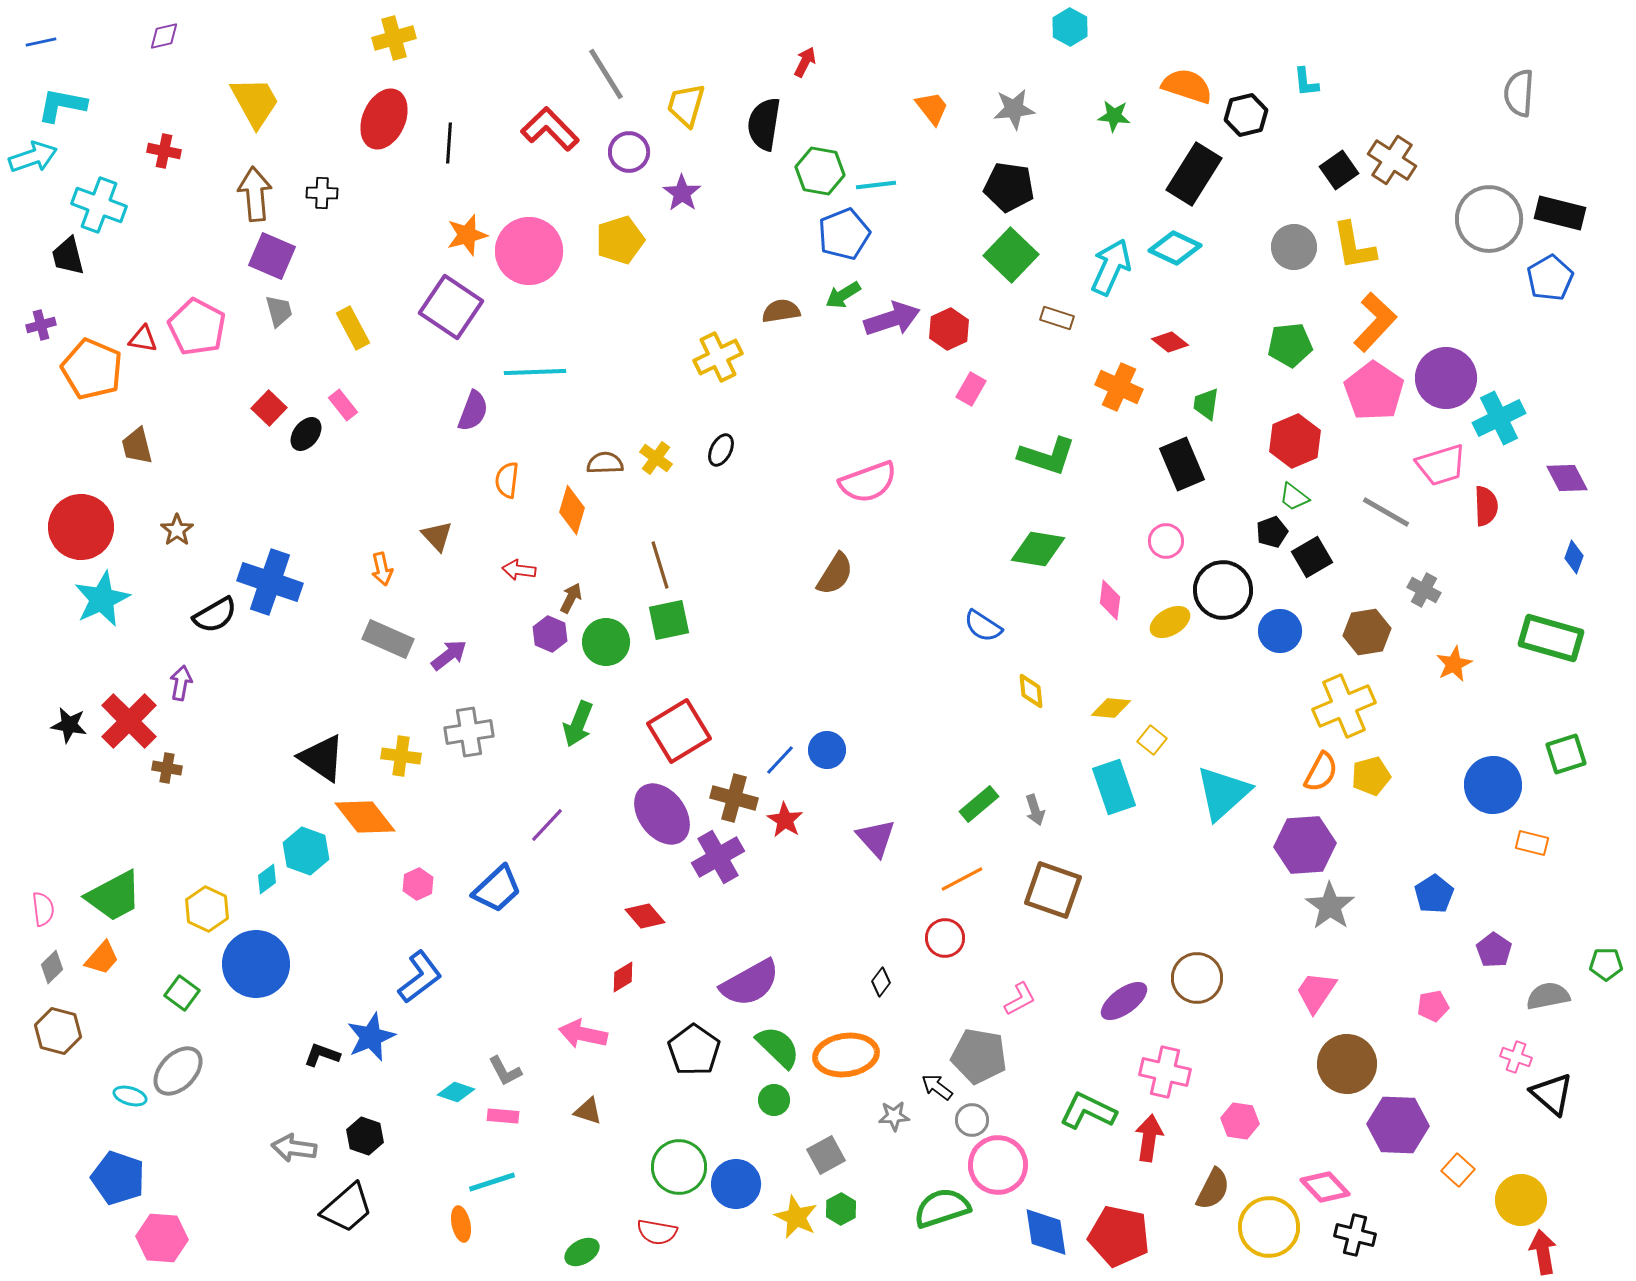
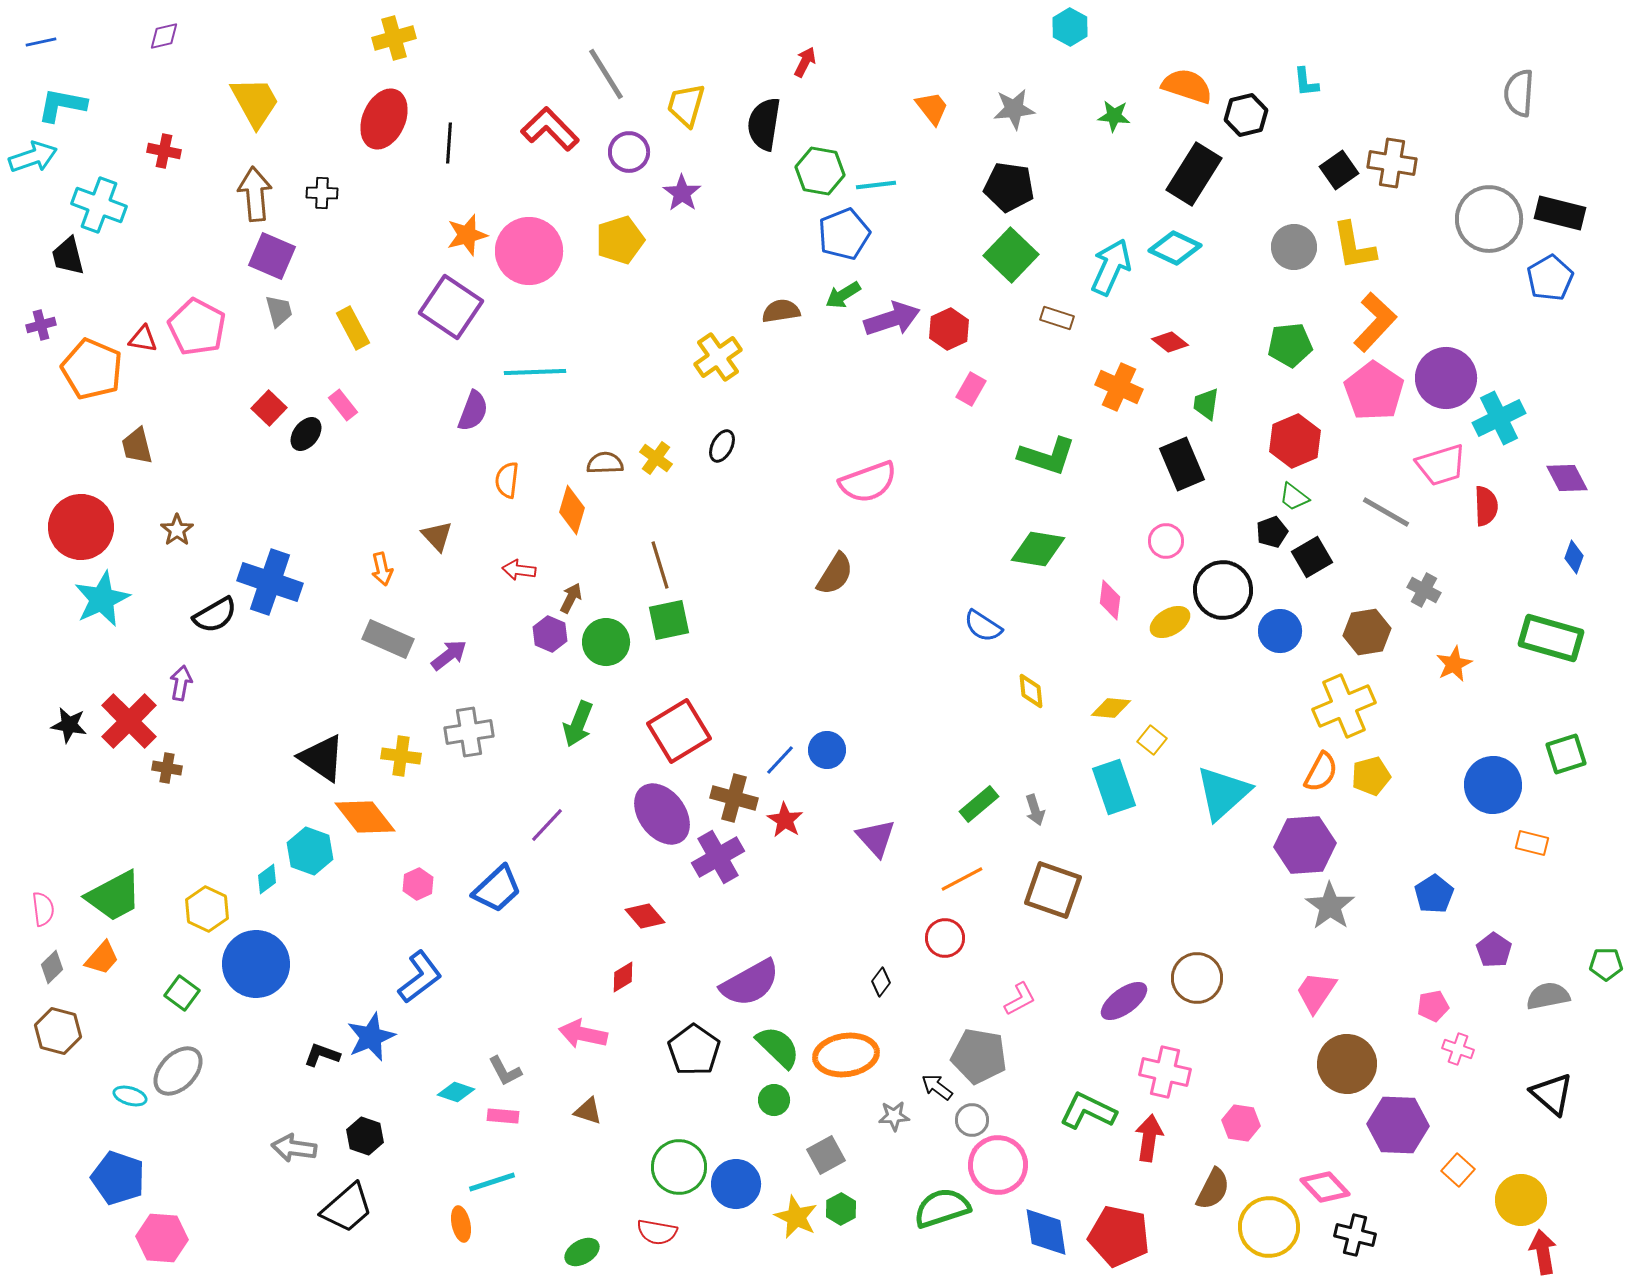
brown cross at (1392, 160): moved 3 px down; rotated 24 degrees counterclockwise
yellow cross at (718, 357): rotated 9 degrees counterclockwise
black ellipse at (721, 450): moved 1 px right, 4 px up
cyan hexagon at (306, 851): moved 4 px right
pink cross at (1516, 1057): moved 58 px left, 8 px up
pink hexagon at (1240, 1121): moved 1 px right, 2 px down
